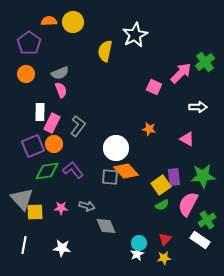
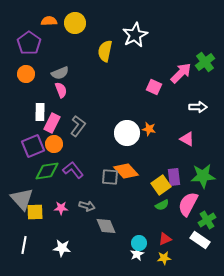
yellow circle at (73, 22): moved 2 px right, 1 px down
white circle at (116, 148): moved 11 px right, 15 px up
red triangle at (165, 239): rotated 24 degrees clockwise
